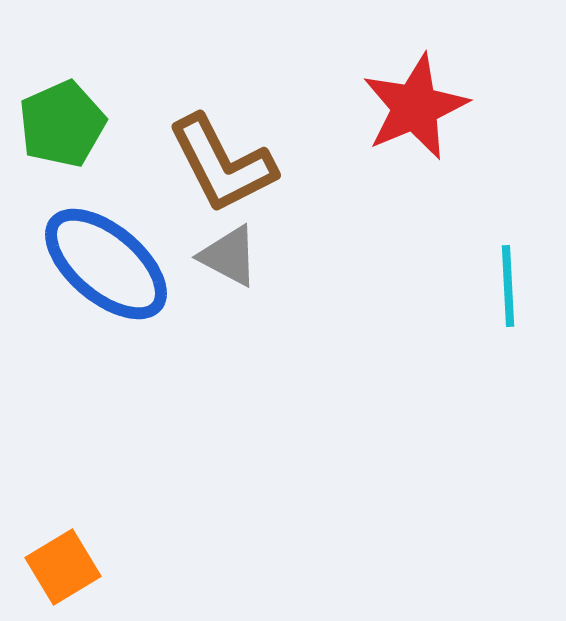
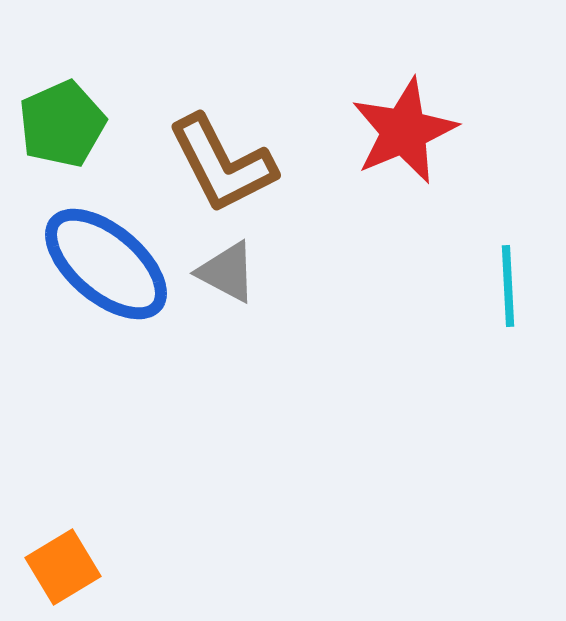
red star: moved 11 px left, 24 px down
gray triangle: moved 2 px left, 16 px down
